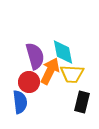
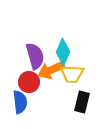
cyan diamond: rotated 36 degrees clockwise
orange arrow: moved 1 px right, 1 px up; rotated 140 degrees counterclockwise
